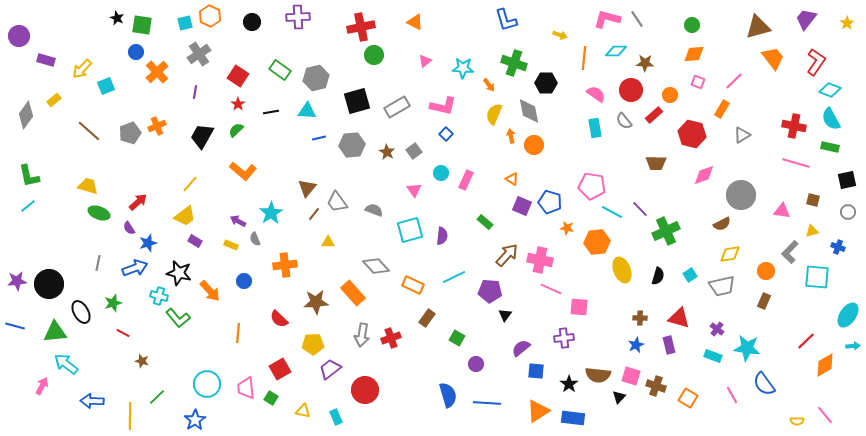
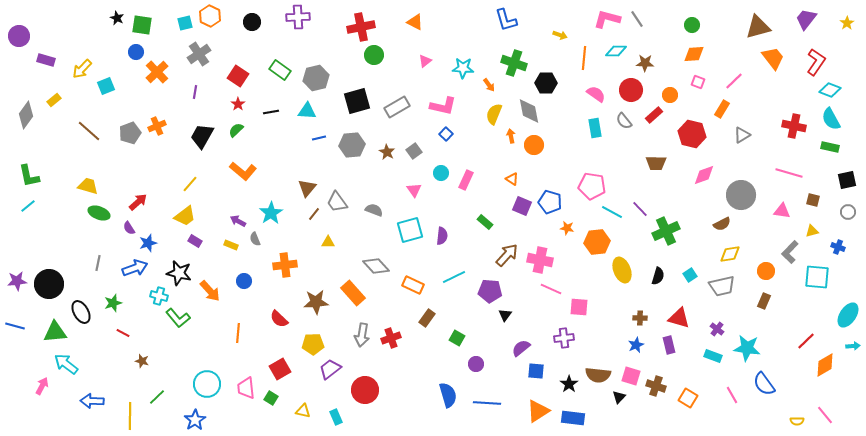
pink line at (796, 163): moved 7 px left, 10 px down
